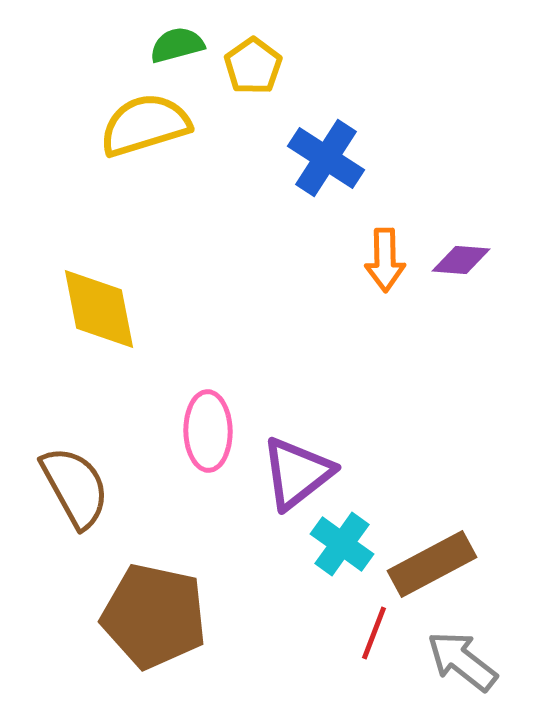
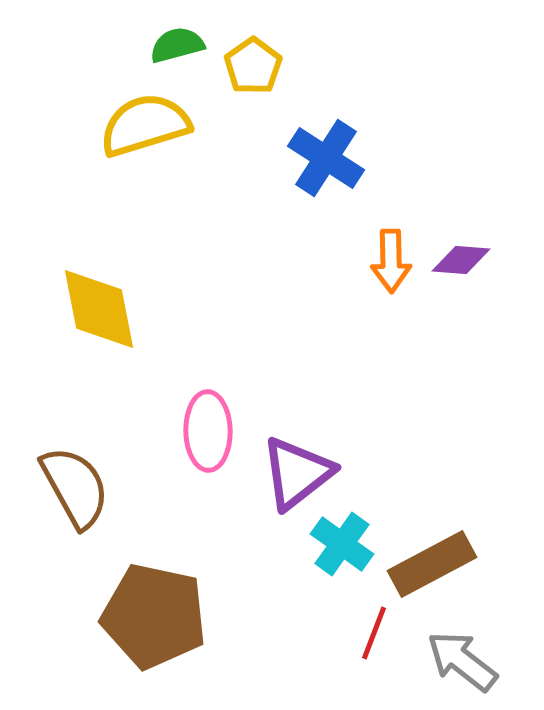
orange arrow: moved 6 px right, 1 px down
